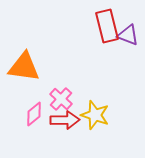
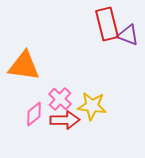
red rectangle: moved 2 px up
orange triangle: moved 1 px up
pink cross: moved 1 px left
yellow star: moved 3 px left, 9 px up; rotated 12 degrees counterclockwise
